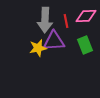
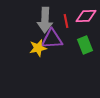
purple triangle: moved 2 px left, 2 px up
